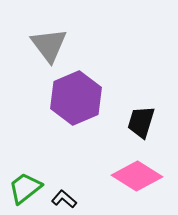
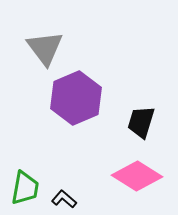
gray triangle: moved 4 px left, 3 px down
green trapezoid: rotated 138 degrees clockwise
